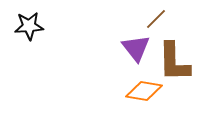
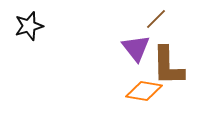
black star: rotated 12 degrees counterclockwise
brown L-shape: moved 6 px left, 4 px down
